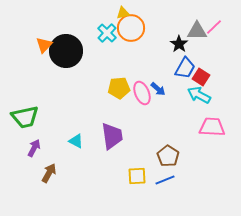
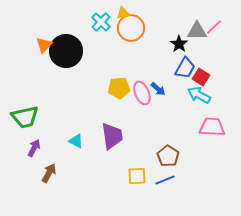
cyan cross: moved 6 px left, 11 px up
